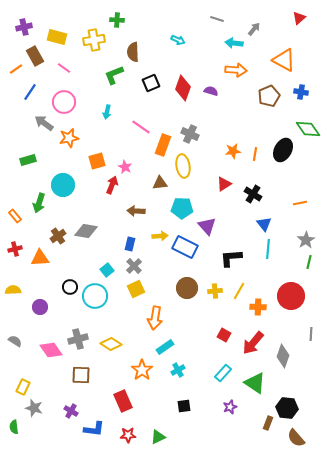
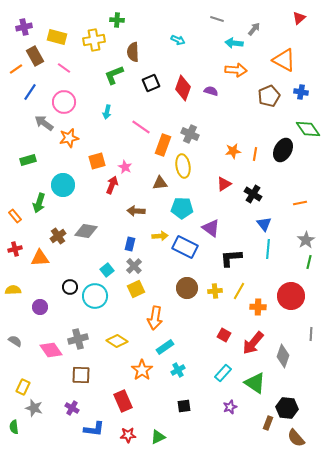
purple triangle at (207, 226): moved 4 px right, 2 px down; rotated 12 degrees counterclockwise
yellow diamond at (111, 344): moved 6 px right, 3 px up
purple cross at (71, 411): moved 1 px right, 3 px up
